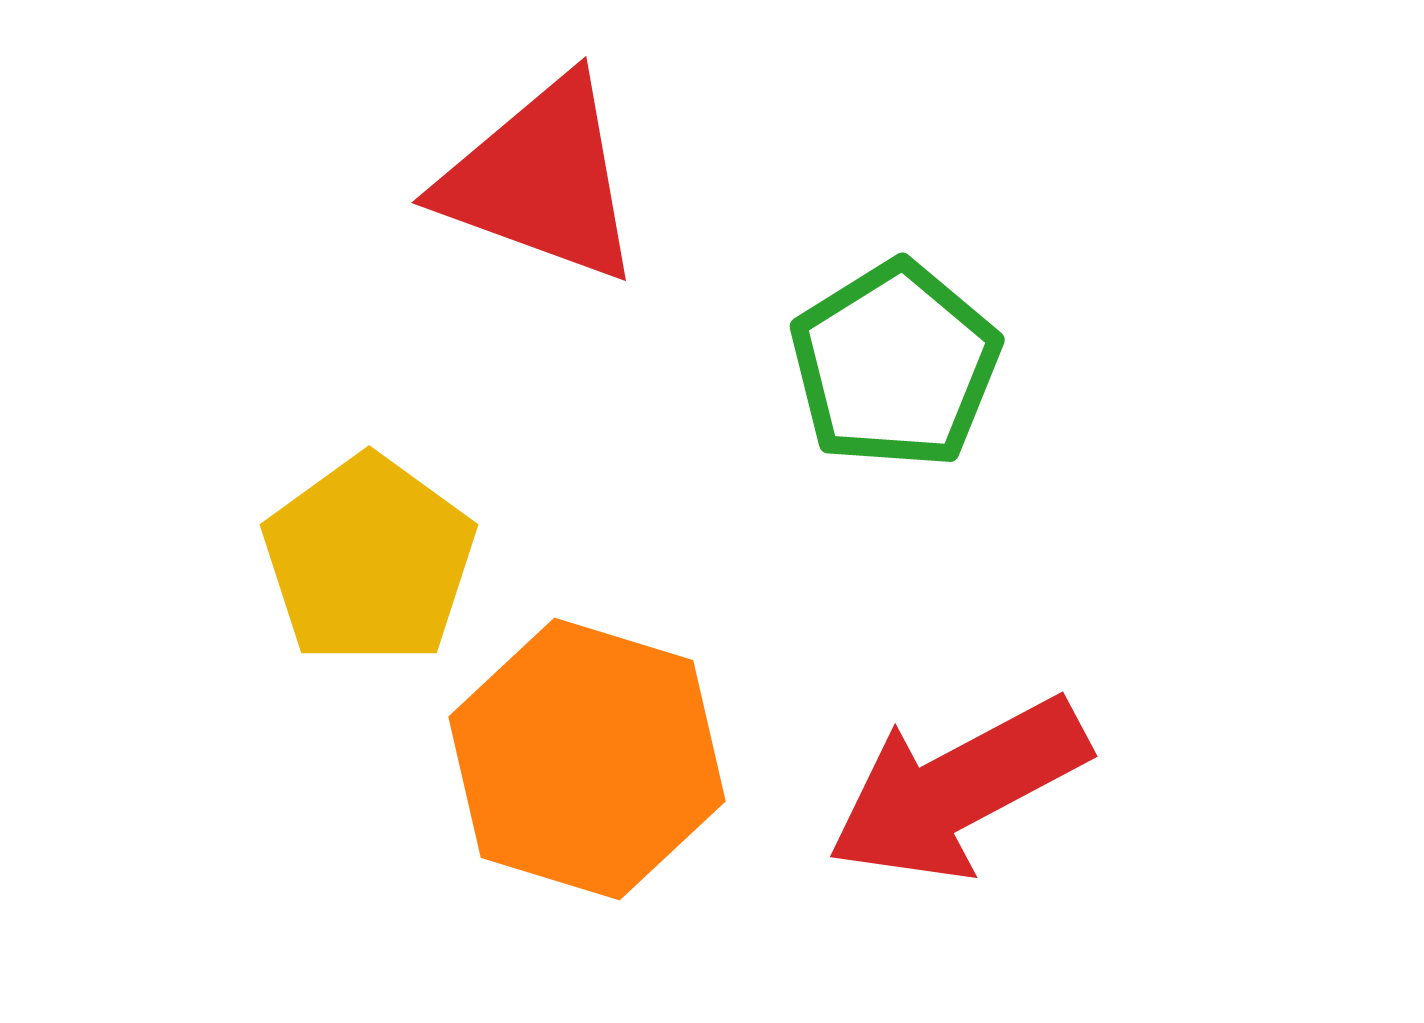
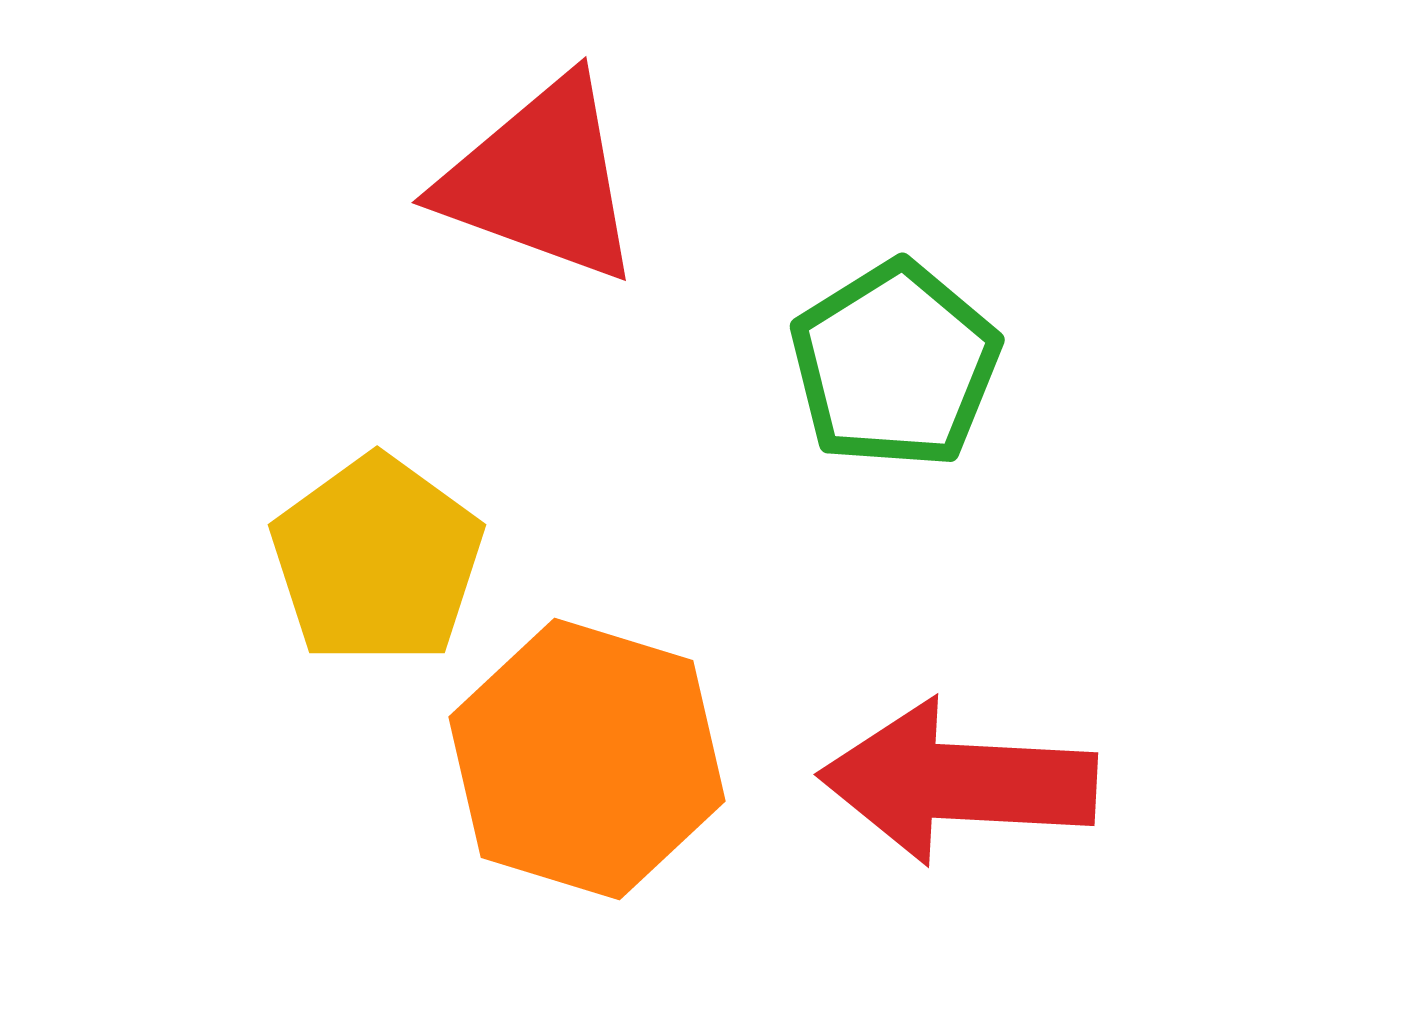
yellow pentagon: moved 8 px right
red arrow: moved 7 px up; rotated 31 degrees clockwise
